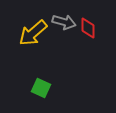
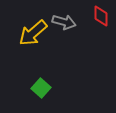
red diamond: moved 13 px right, 12 px up
green square: rotated 18 degrees clockwise
